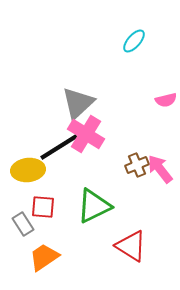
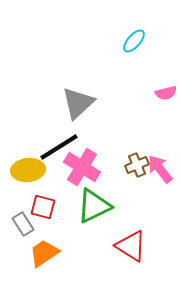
pink semicircle: moved 7 px up
pink cross: moved 4 px left, 33 px down
red square: rotated 10 degrees clockwise
orange trapezoid: moved 4 px up
